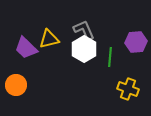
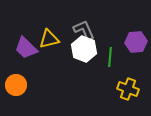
white hexagon: rotated 10 degrees counterclockwise
